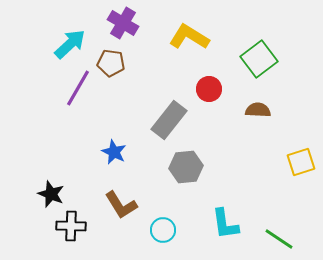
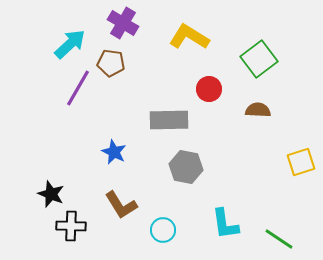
gray rectangle: rotated 51 degrees clockwise
gray hexagon: rotated 16 degrees clockwise
